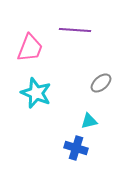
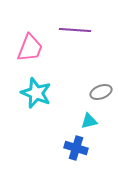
gray ellipse: moved 9 px down; rotated 20 degrees clockwise
